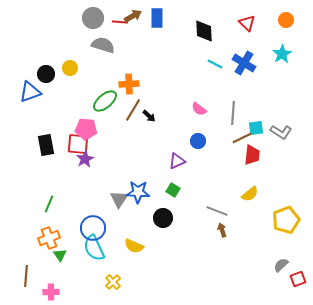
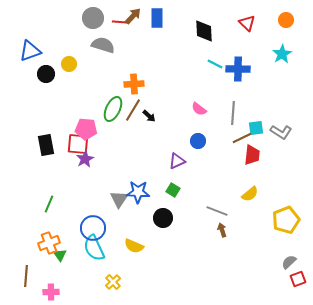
brown arrow at (133, 16): rotated 18 degrees counterclockwise
blue cross at (244, 63): moved 6 px left, 6 px down; rotated 30 degrees counterclockwise
yellow circle at (70, 68): moved 1 px left, 4 px up
orange cross at (129, 84): moved 5 px right
blue triangle at (30, 92): moved 41 px up
green ellipse at (105, 101): moved 8 px right, 8 px down; rotated 25 degrees counterclockwise
orange cross at (49, 238): moved 5 px down
gray semicircle at (281, 265): moved 8 px right, 3 px up
